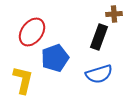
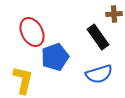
red ellipse: rotated 64 degrees counterclockwise
black rectangle: moved 1 px left; rotated 55 degrees counterclockwise
blue pentagon: moved 1 px up
